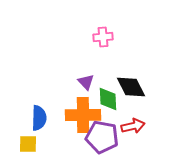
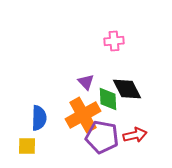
pink cross: moved 11 px right, 4 px down
black diamond: moved 4 px left, 2 px down
orange cross: rotated 28 degrees counterclockwise
red arrow: moved 2 px right, 9 px down
yellow square: moved 1 px left, 2 px down
